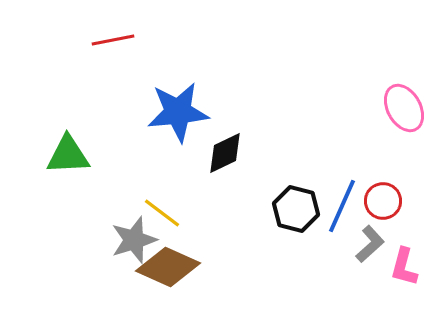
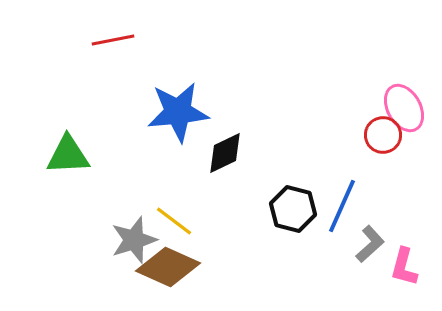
red circle: moved 66 px up
black hexagon: moved 3 px left
yellow line: moved 12 px right, 8 px down
